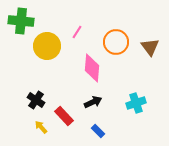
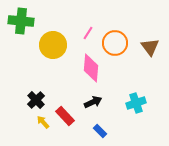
pink line: moved 11 px right, 1 px down
orange circle: moved 1 px left, 1 px down
yellow circle: moved 6 px right, 1 px up
pink diamond: moved 1 px left
black cross: rotated 12 degrees clockwise
red rectangle: moved 1 px right
yellow arrow: moved 2 px right, 5 px up
blue rectangle: moved 2 px right
